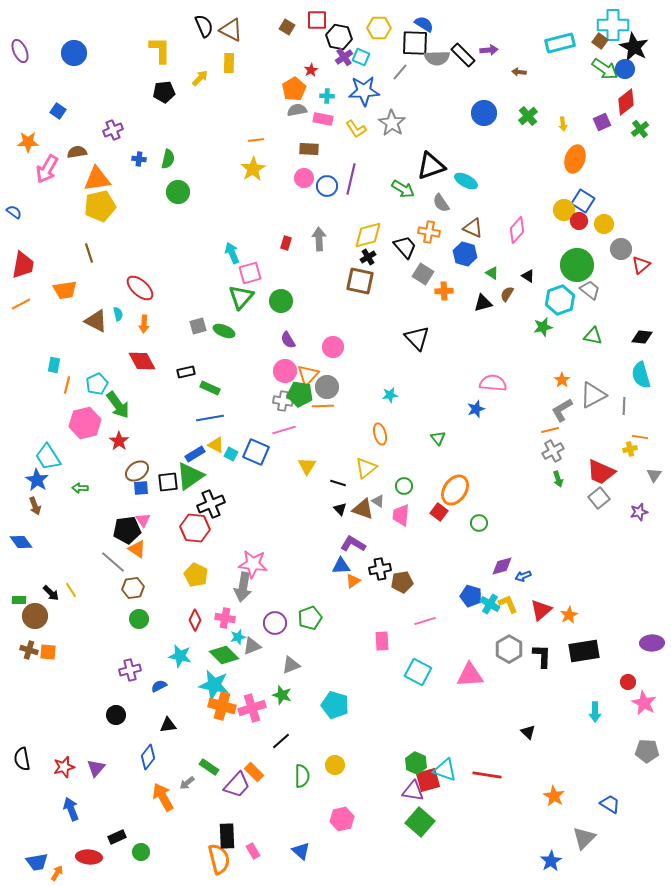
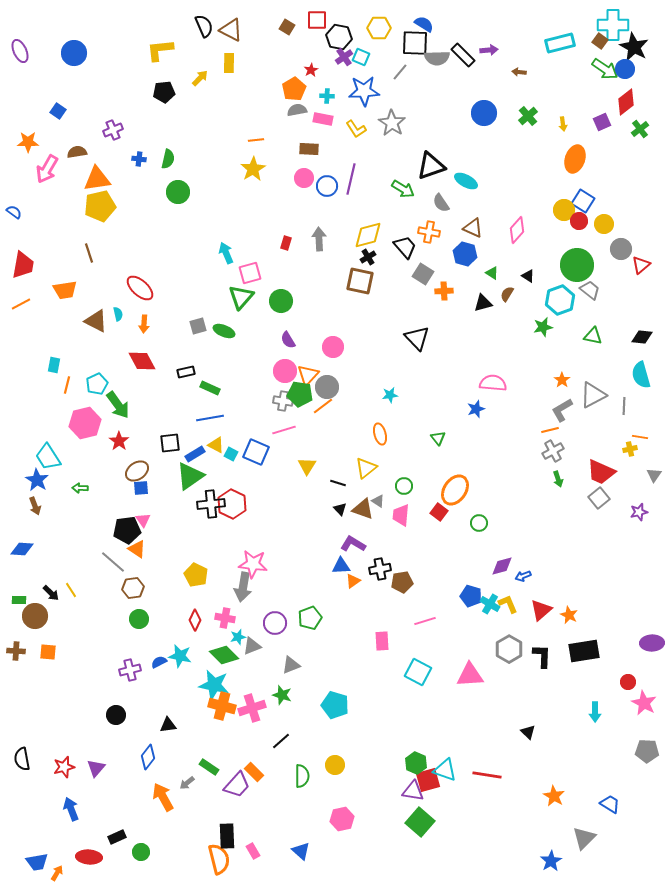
yellow L-shape at (160, 50): rotated 96 degrees counterclockwise
cyan arrow at (232, 253): moved 6 px left
orange line at (323, 406): rotated 35 degrees counterclockwise
black square at (168, 482): moved 2 px right, 39 px up
black cross at (211, 504): rotated 16 degrees clockwise
red hexagon at (195, 528): moved 37 px right, 24 px up; rotated 20 degrees clockwise
blue diamond at (21, 542): moved 1 px right, 7 px down; rotated 50 degrees counterclockwise
orange star at (569, 615): rotated 18 degrees counterclockwise
brown cross at (29, 650): moved 13 px left, 1 px down; rotated 12 degrees counterclockwise
blue semicircle at (159, 686): moved 24 px up
